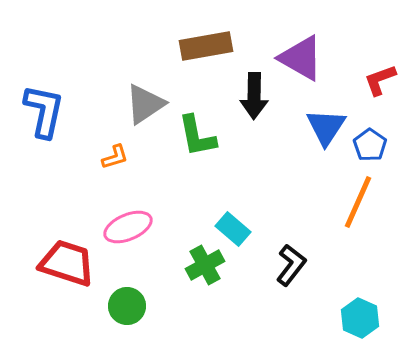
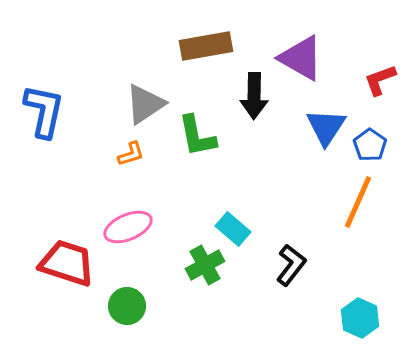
orange L-shape: moved 16 px right, 3 px up
